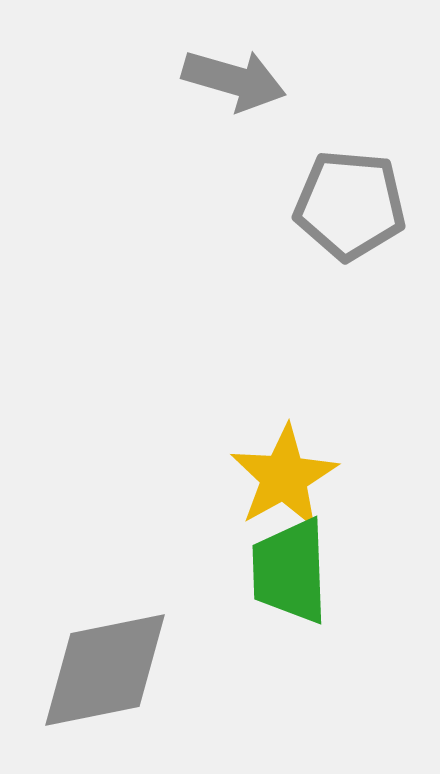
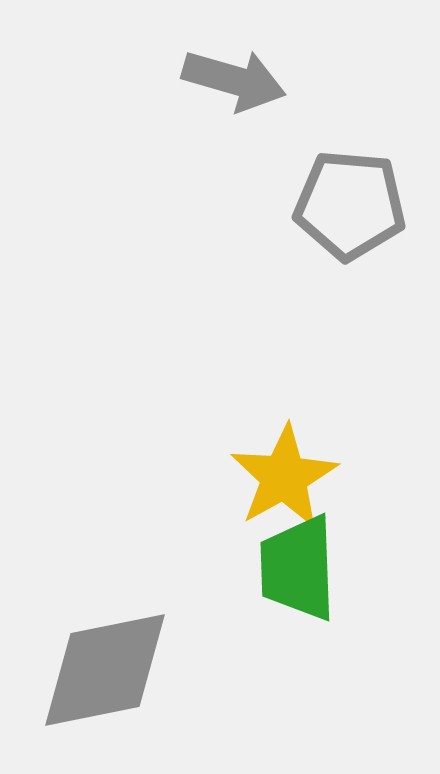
green trapezoid: moved 8 px right, 3 px up
